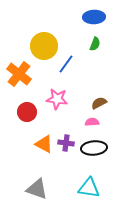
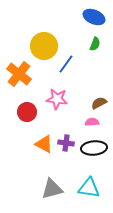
blue ellipse: rotated 25 degrees clockwise
gray triangle: moved 15 px right; rotated 35 degrees counterclockwise
